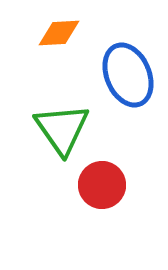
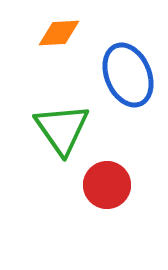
red circle: moved 5 px right
